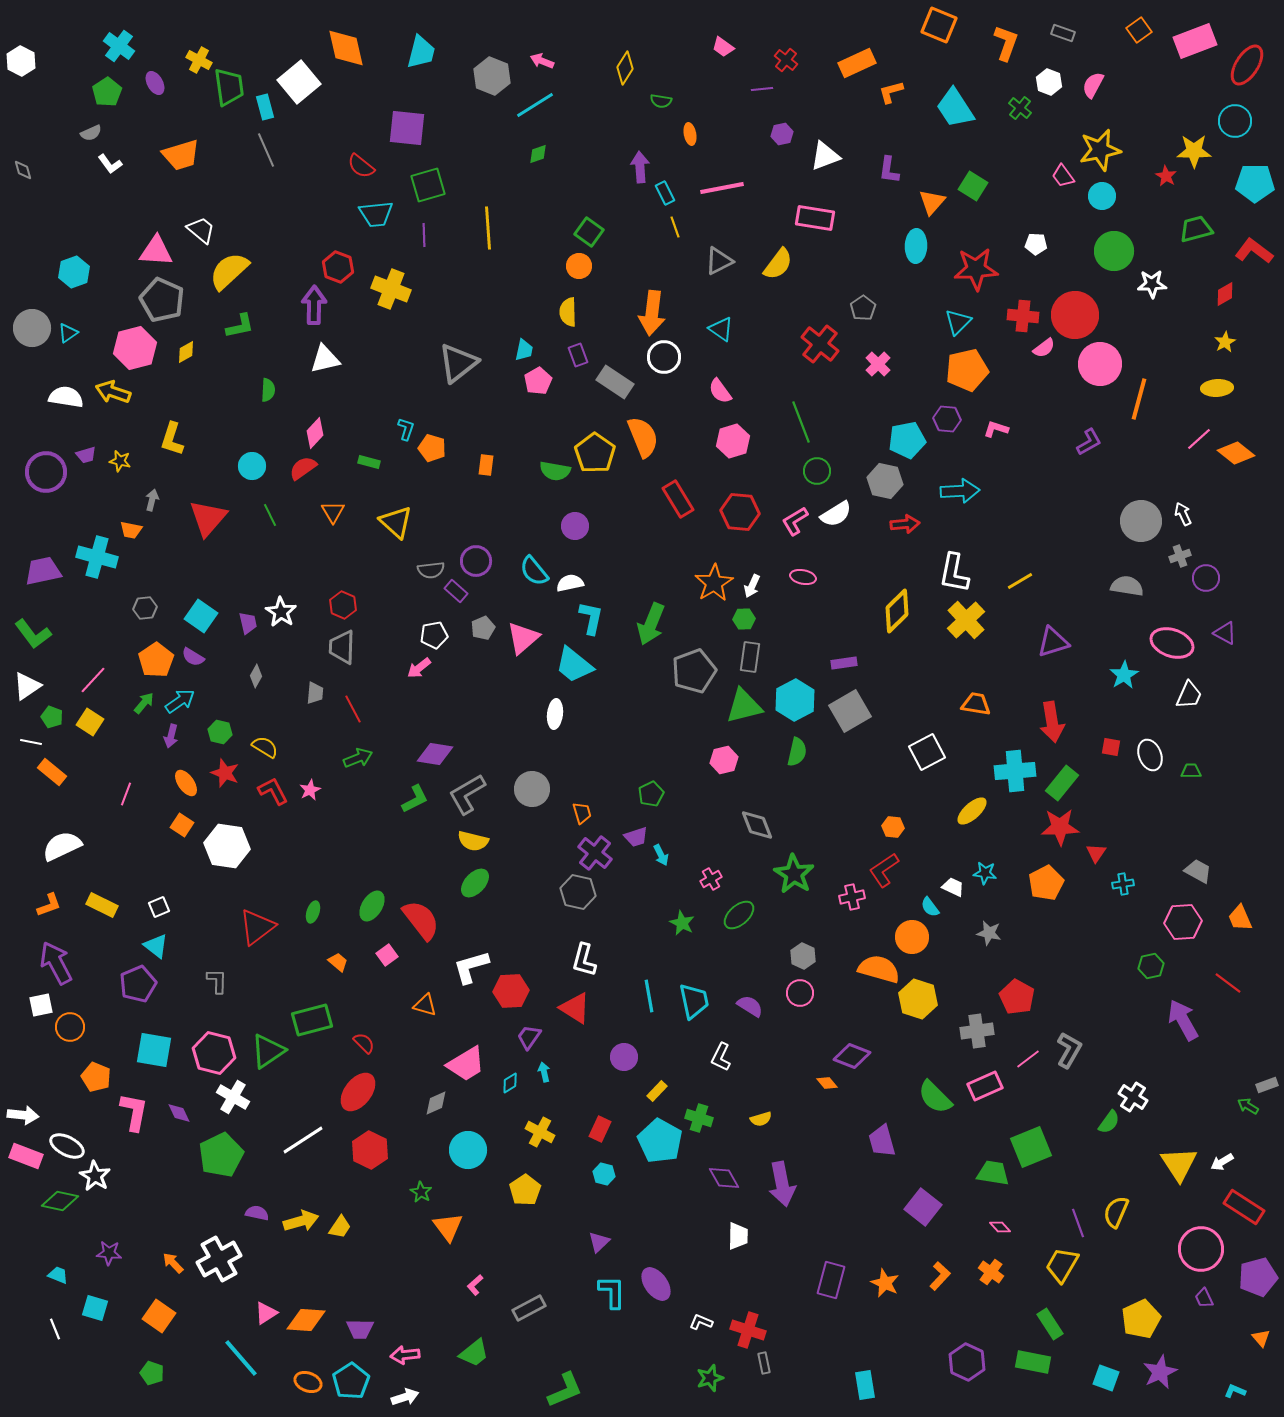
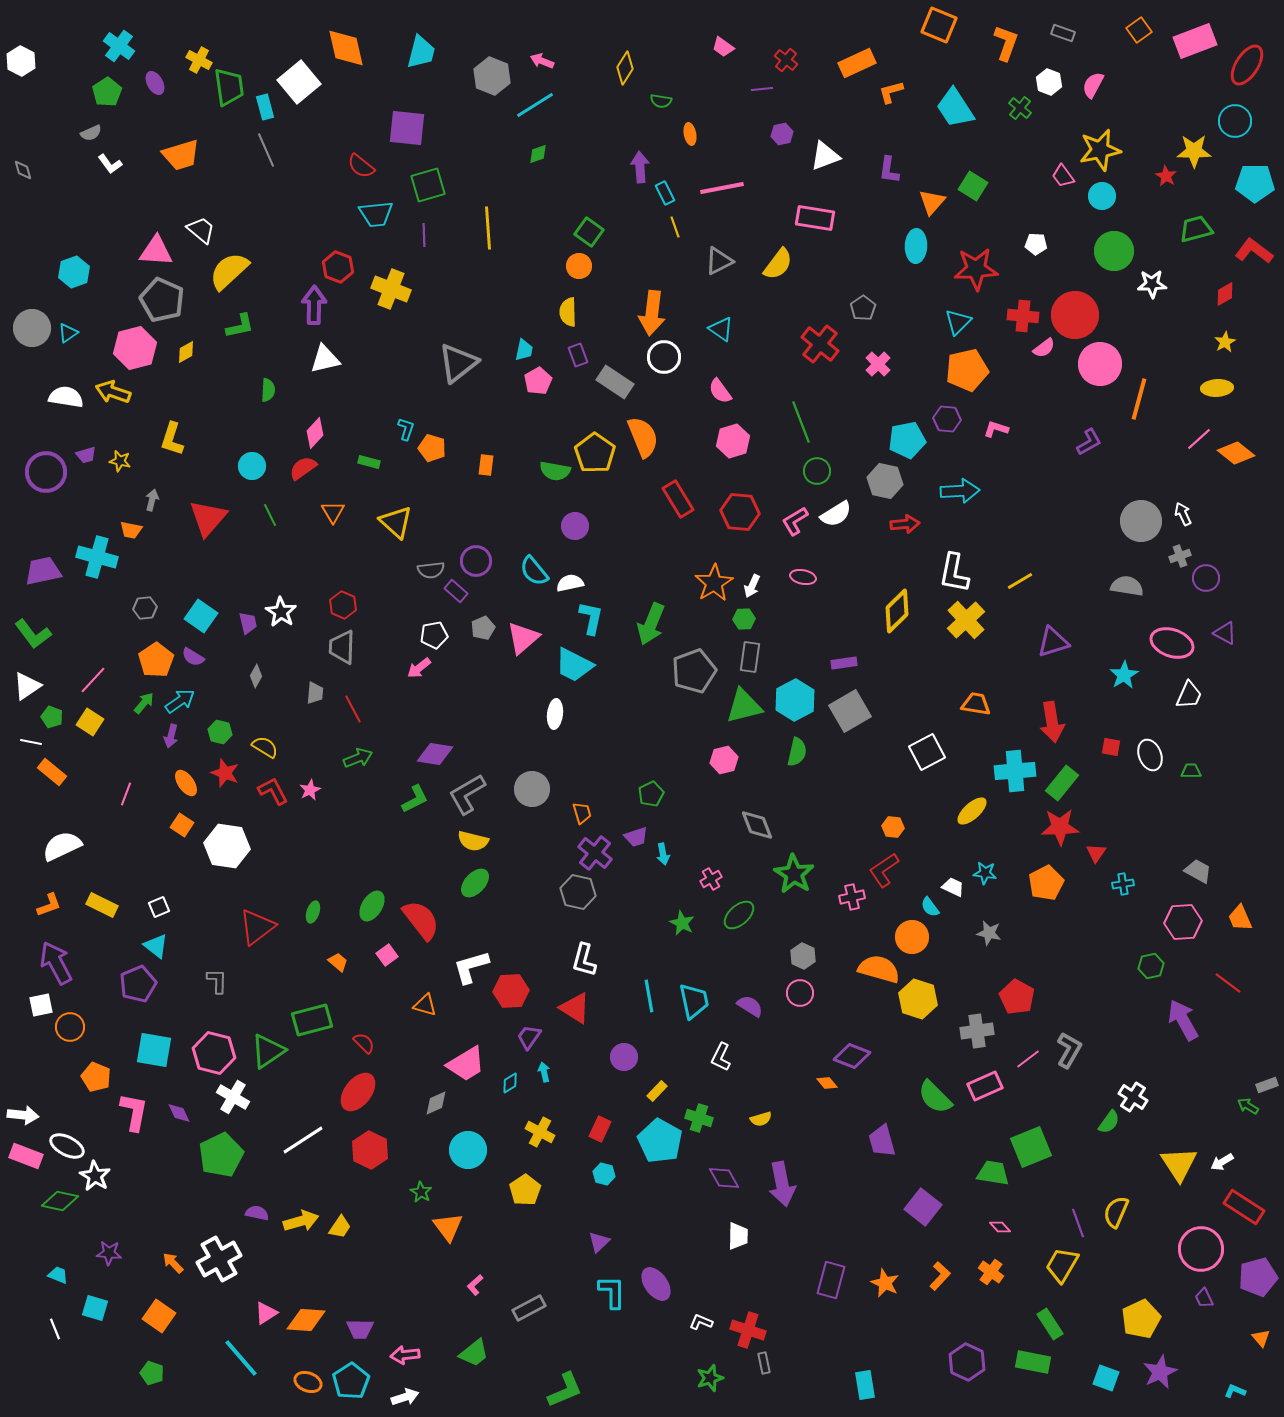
cyan trapezoid at (574, 665): rotated 12 degrees counterclockwise
cyan arrow at (661, 855): moved 2 px right, 1 px up; rotated 15 degrees clockwise
